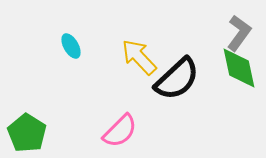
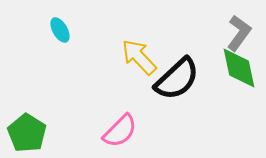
cyan ellipse: moved 11 px left, 16 px up
